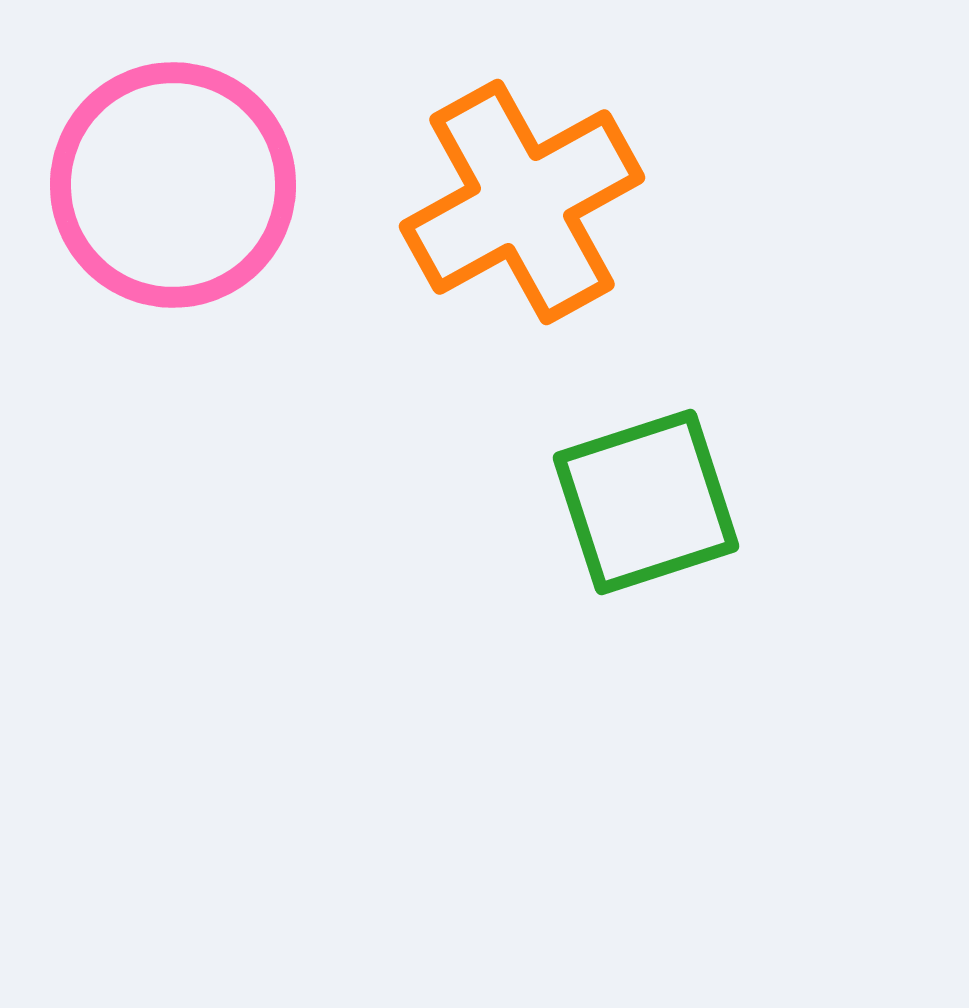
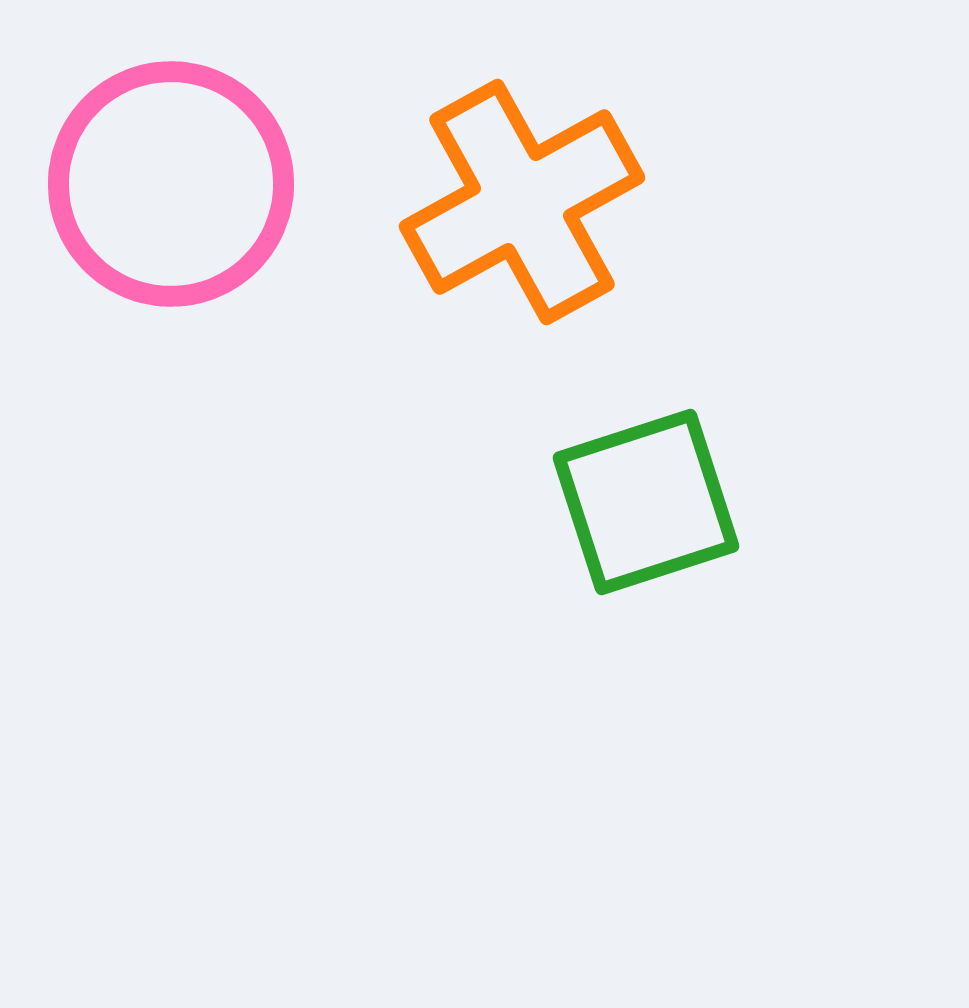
pink circle: moved 2 px left, 1 px up
